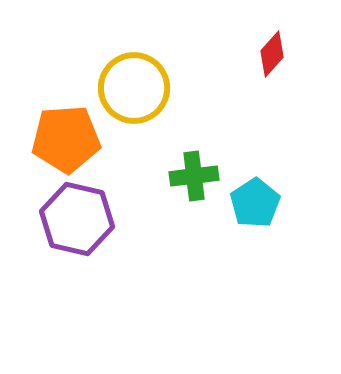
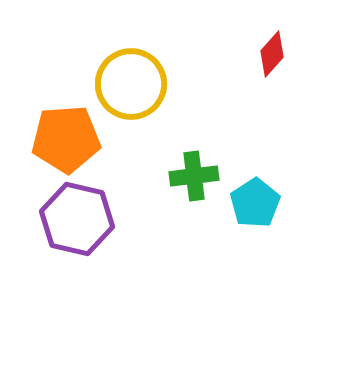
yellow circle: moved 3 px left, 4 px up
